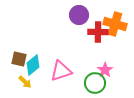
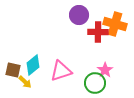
brown square: moved 6 px left, 11 px down
